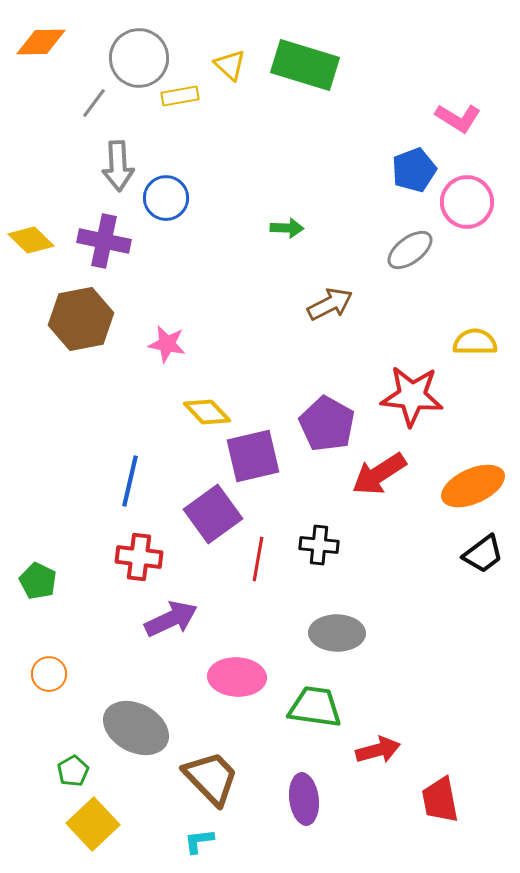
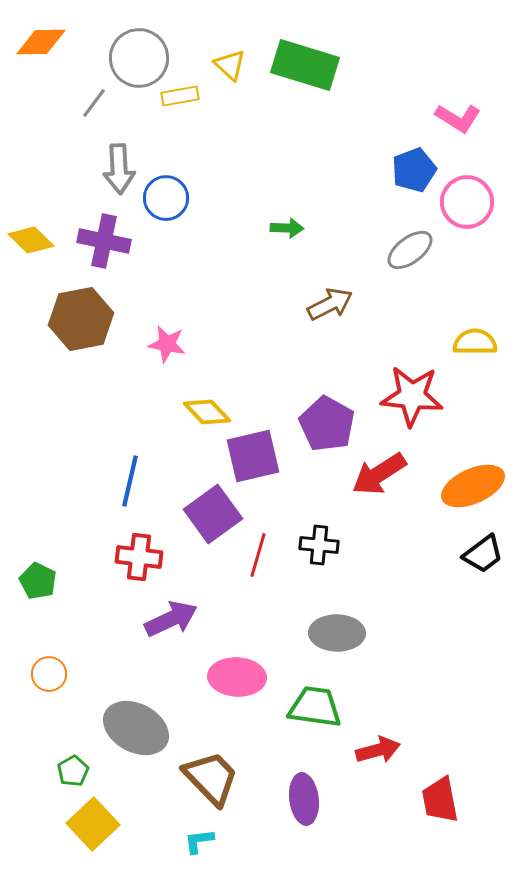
gray arrow at (118, 166): moved 1 px right, 3 px down
red line at (258, 559): moved 4 px up; rotated 6 degrees clockwise
